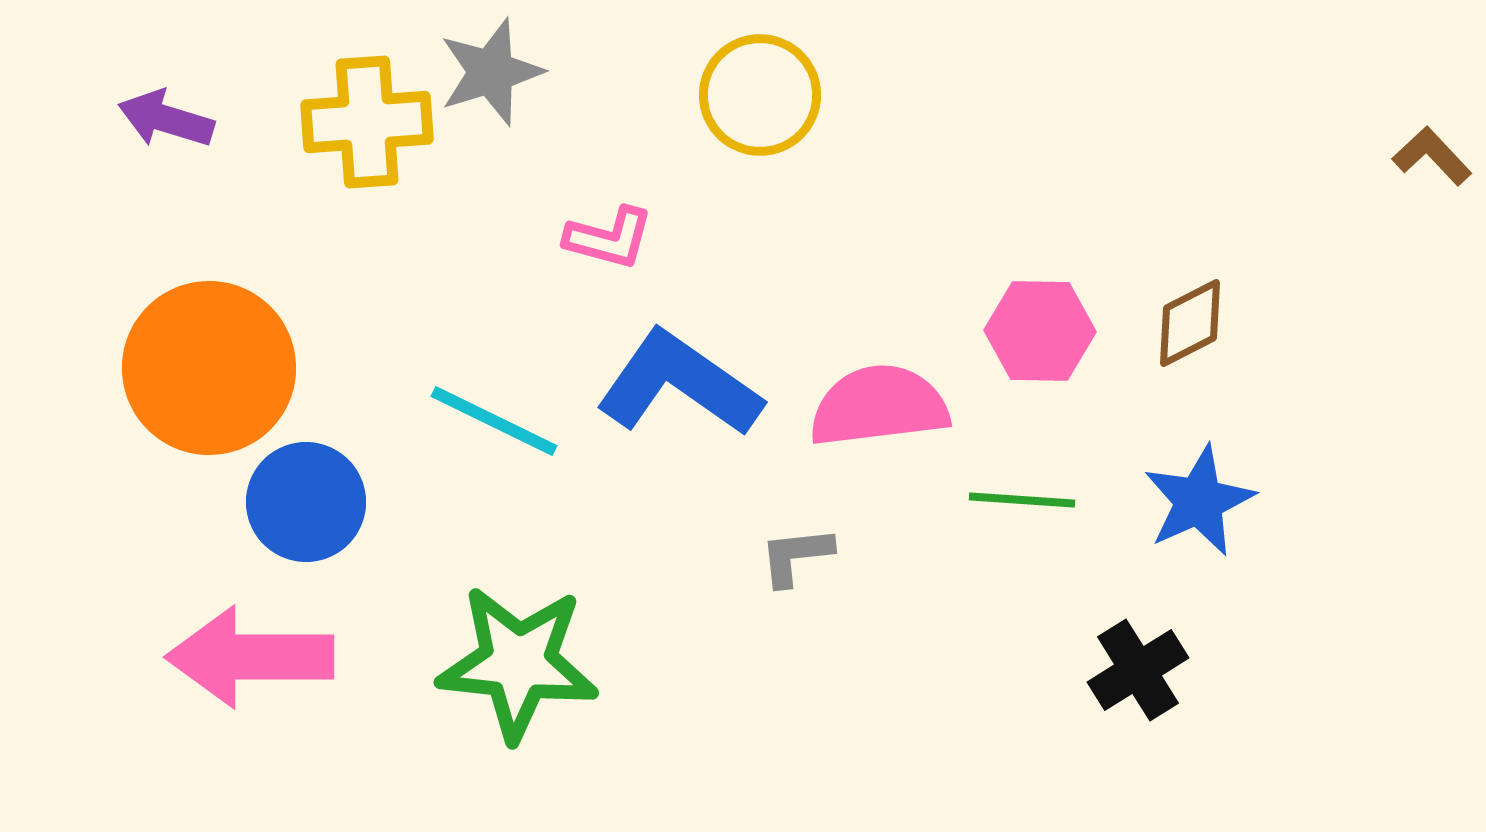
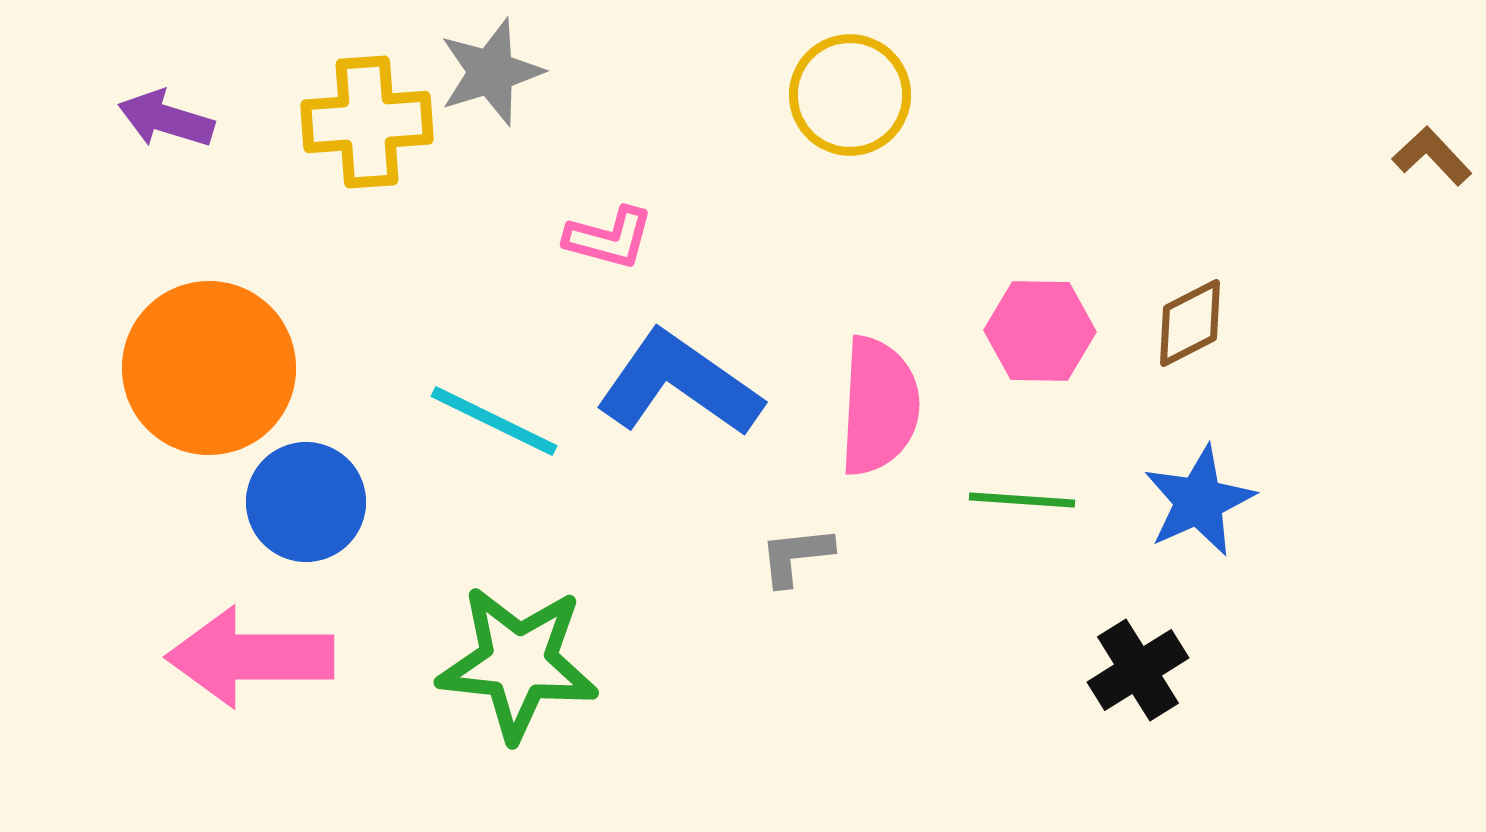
yellow circle: moved 90 px right
pink semicircle: rotated 100 degrees clockwise
